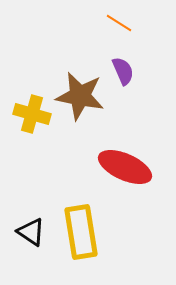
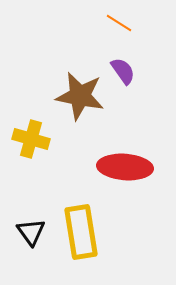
purple semicircle: rotated 12 degrees counterclockwise
yellow cross: moved 1 px left, 25 px down
red ellipse: rotated 20 degrees counterclockwise
black triangle: rotated 20 degrees clockwise
